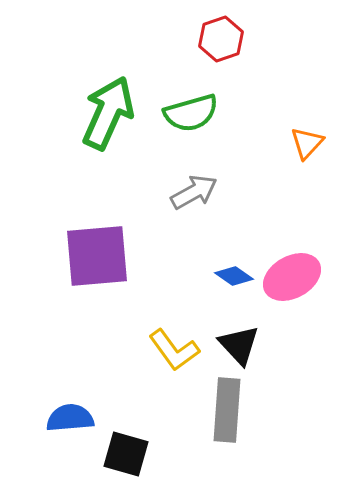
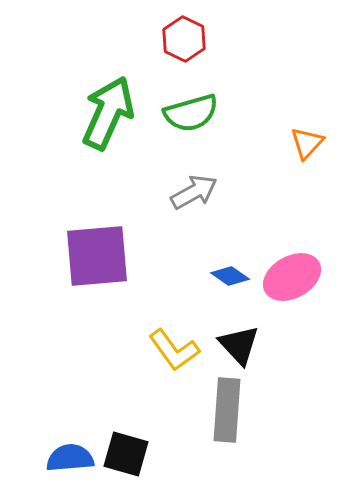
red hexagon: moved 37 px left; rotated 15 degrees counterclockwise
blue diamond: moved 4 px left
blue semicircle: moved 40 px down
